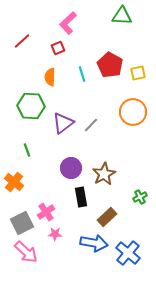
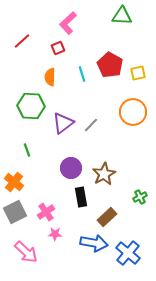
gray square: moved 7 px left, 11 px up
